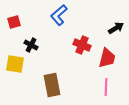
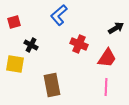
red cross: moved 3 px left, 1 px up
red trapezoid: rotated 20 degrees clockwise
